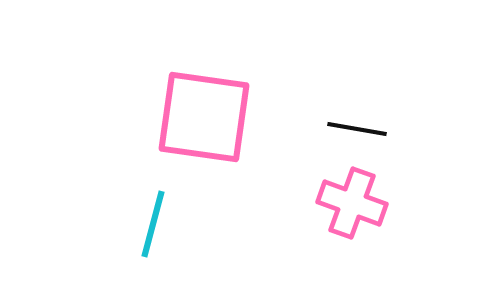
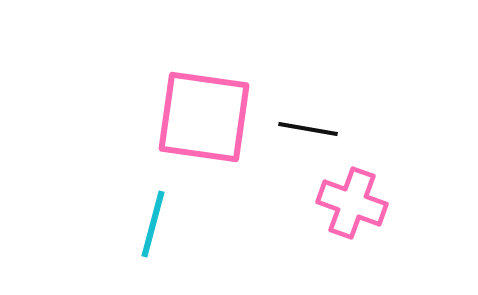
black line: moved 49 px left
